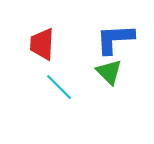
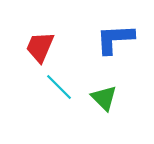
red trapezoid: moved 2 px left, 3 px down; rotated 20 degrees clockwise
green triangle: moved 5 px left, 26 px down
